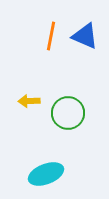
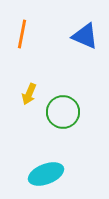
orange line: moved 29 px left, 2 px up
yellow arrow: moved 7 px up; rotated 65 degrees counterclockwise
green circle: moved 5 px left, 1 px up
